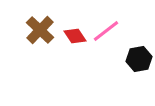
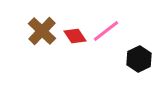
brown cross: moved 2 px right, 1 px down
black hexagon: rotated 15 degrees counterclockwise
